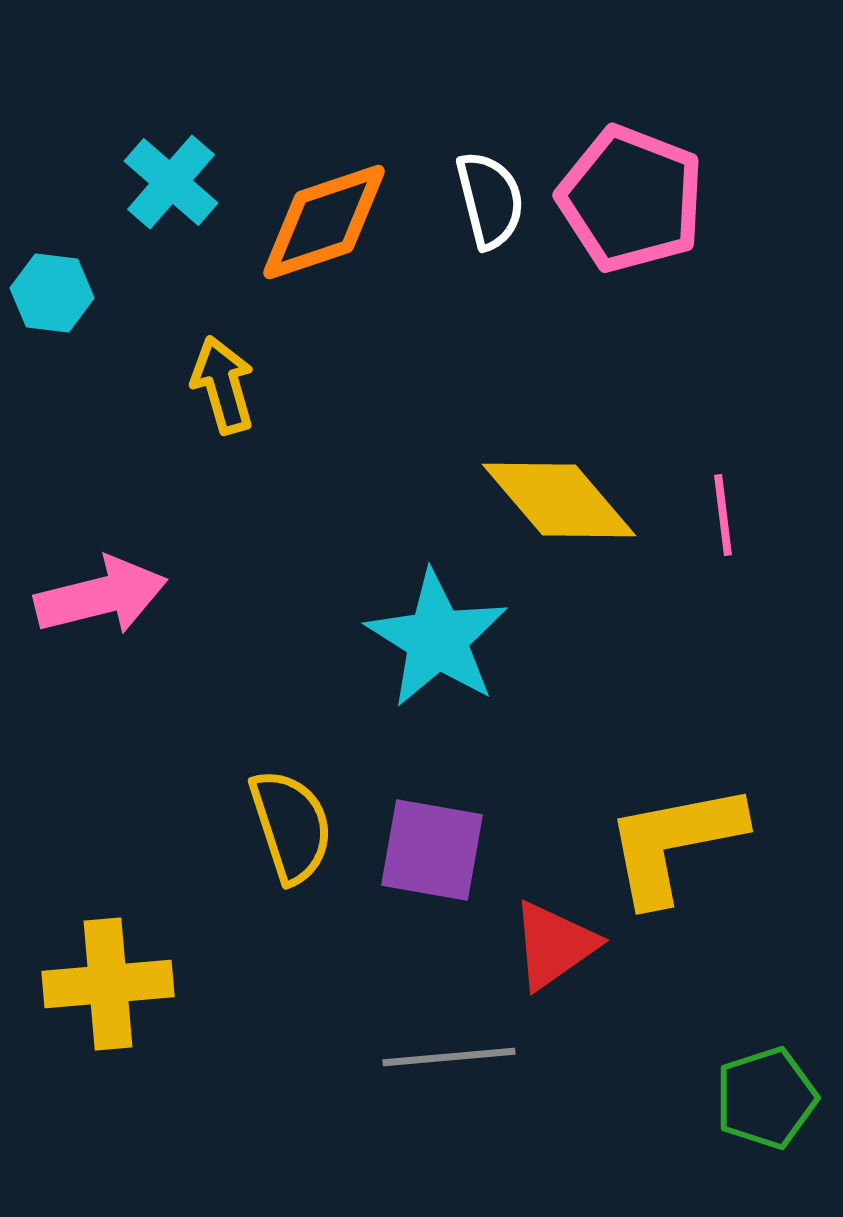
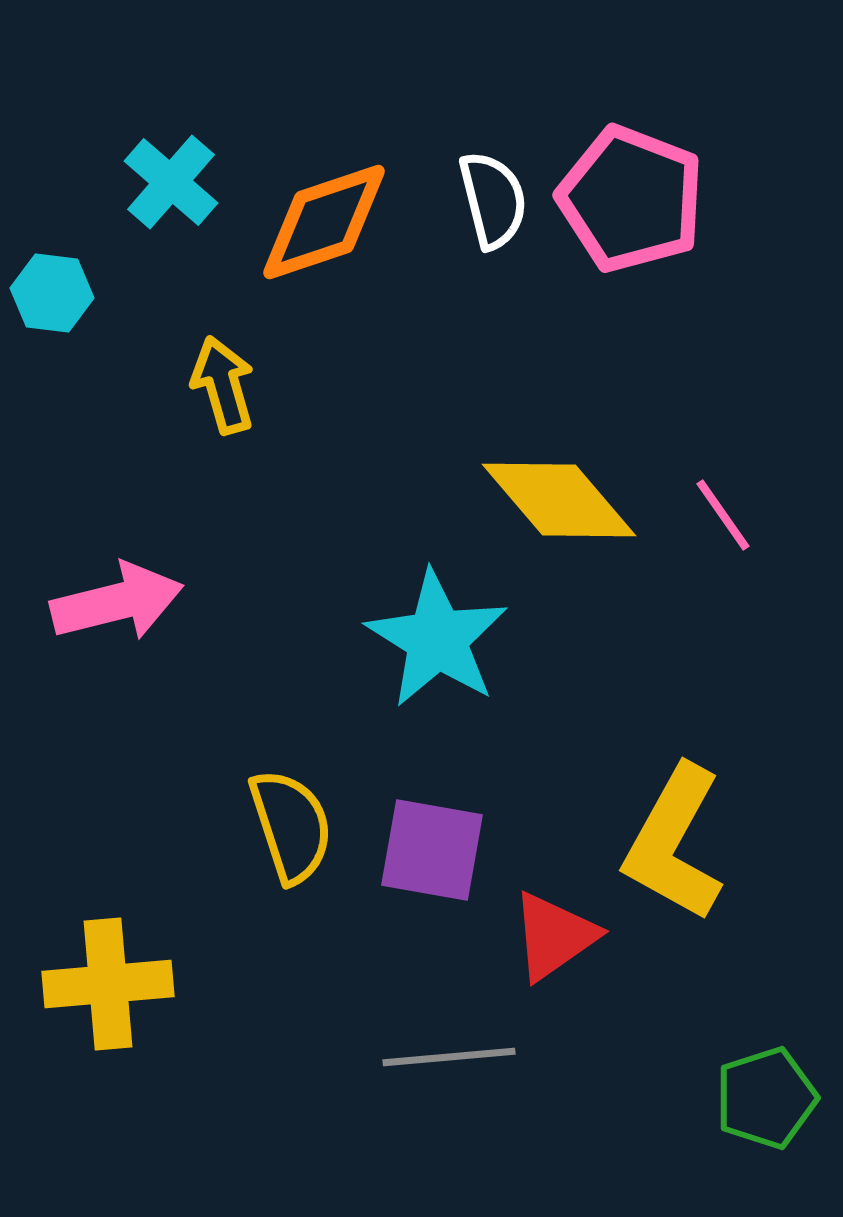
white semicircle: moved 3 px right
pink line: rotated 28 degrees counterclockwise
pink arrow: moved 16 px right, 6 px down
yellow L-shape: rotated 50 degrees counterclockwise
red triangle: moved 9 px up
